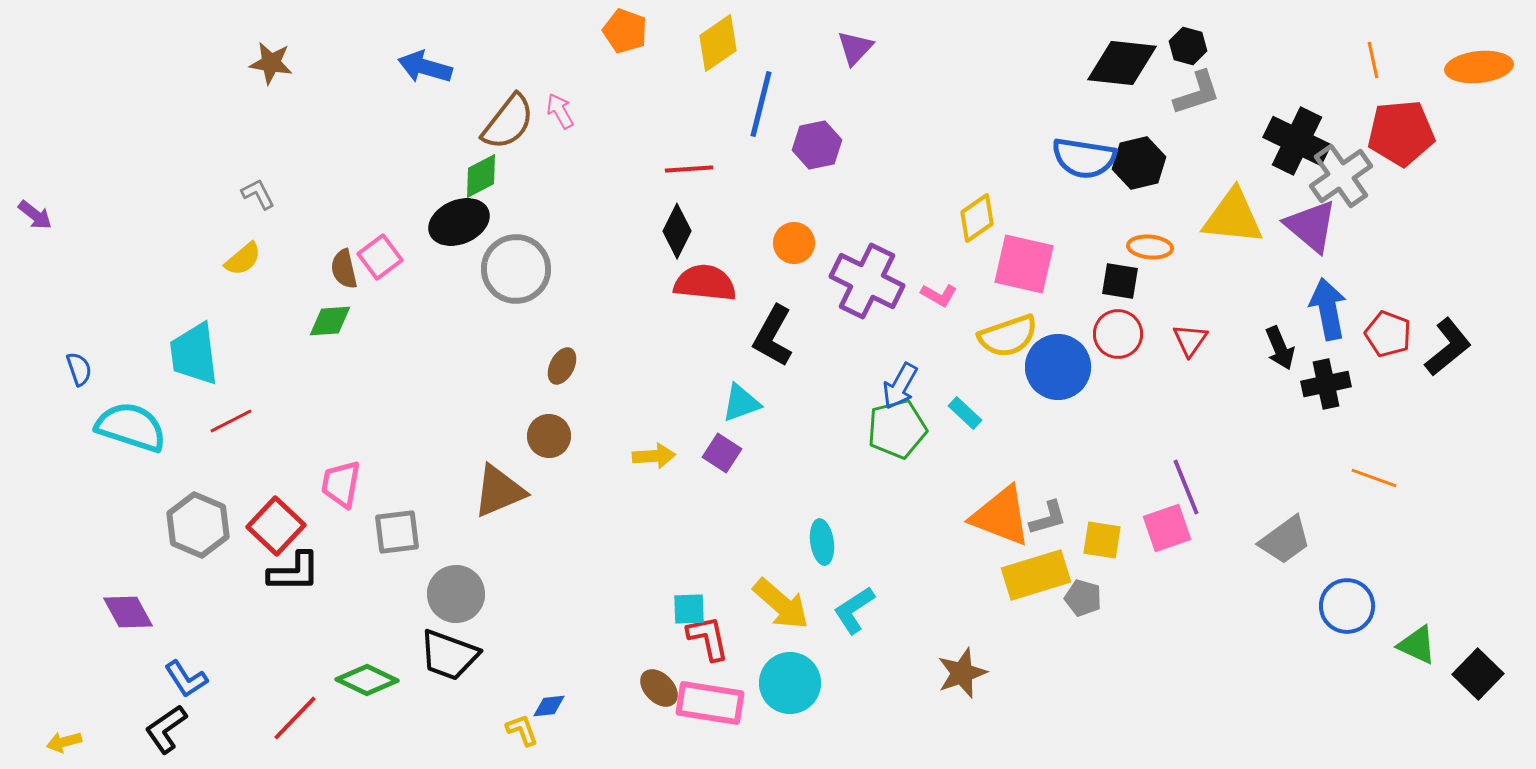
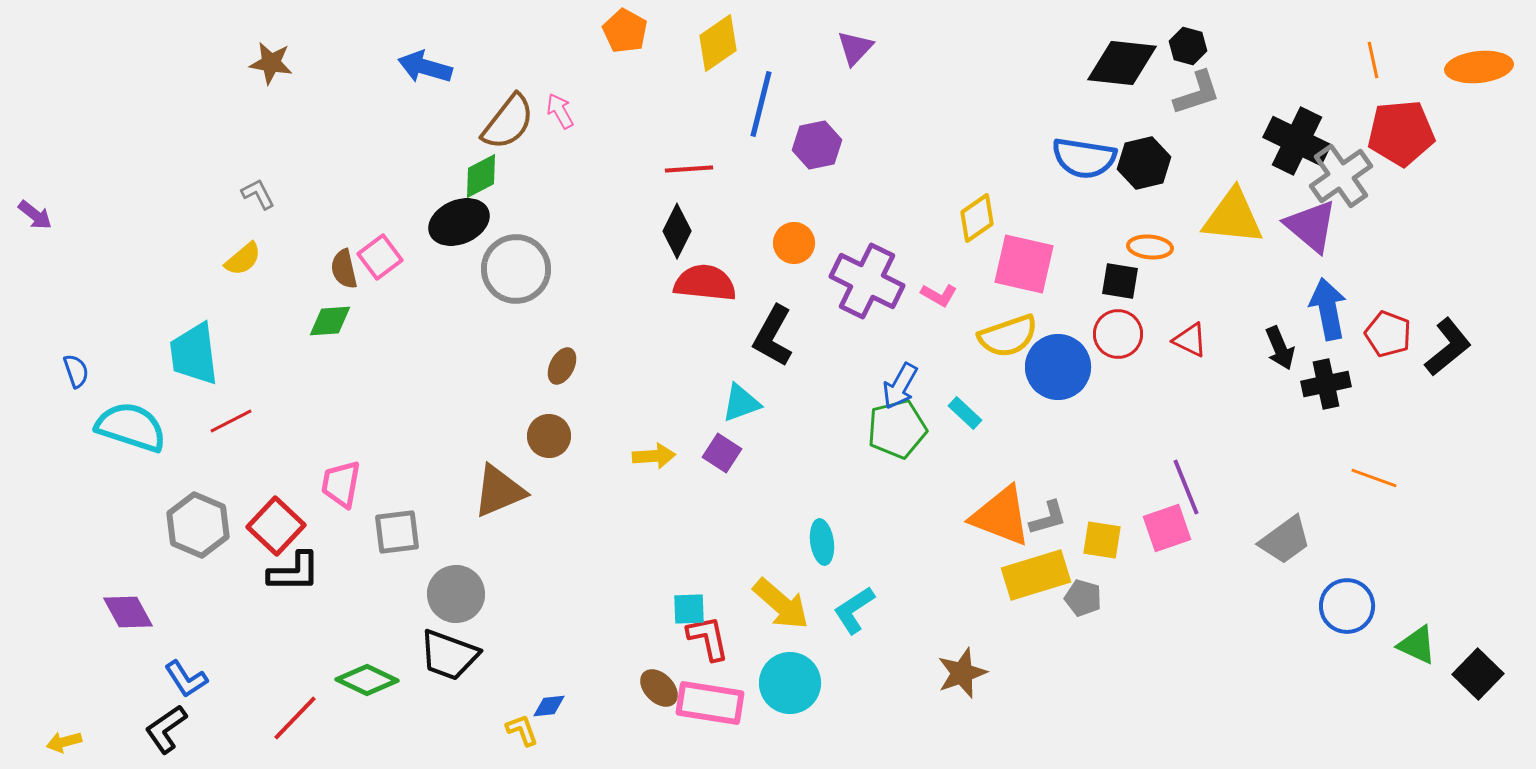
orange pentagon at (625, 31): rotated 9 degrees clockwise
black hexagon at (1139, 163): moved 5 px right
red triangle at (1190, 340): rotated 39 degrees counterclockwise
blue semicircle at (79, 369): moved 3 px left, 2 px down
